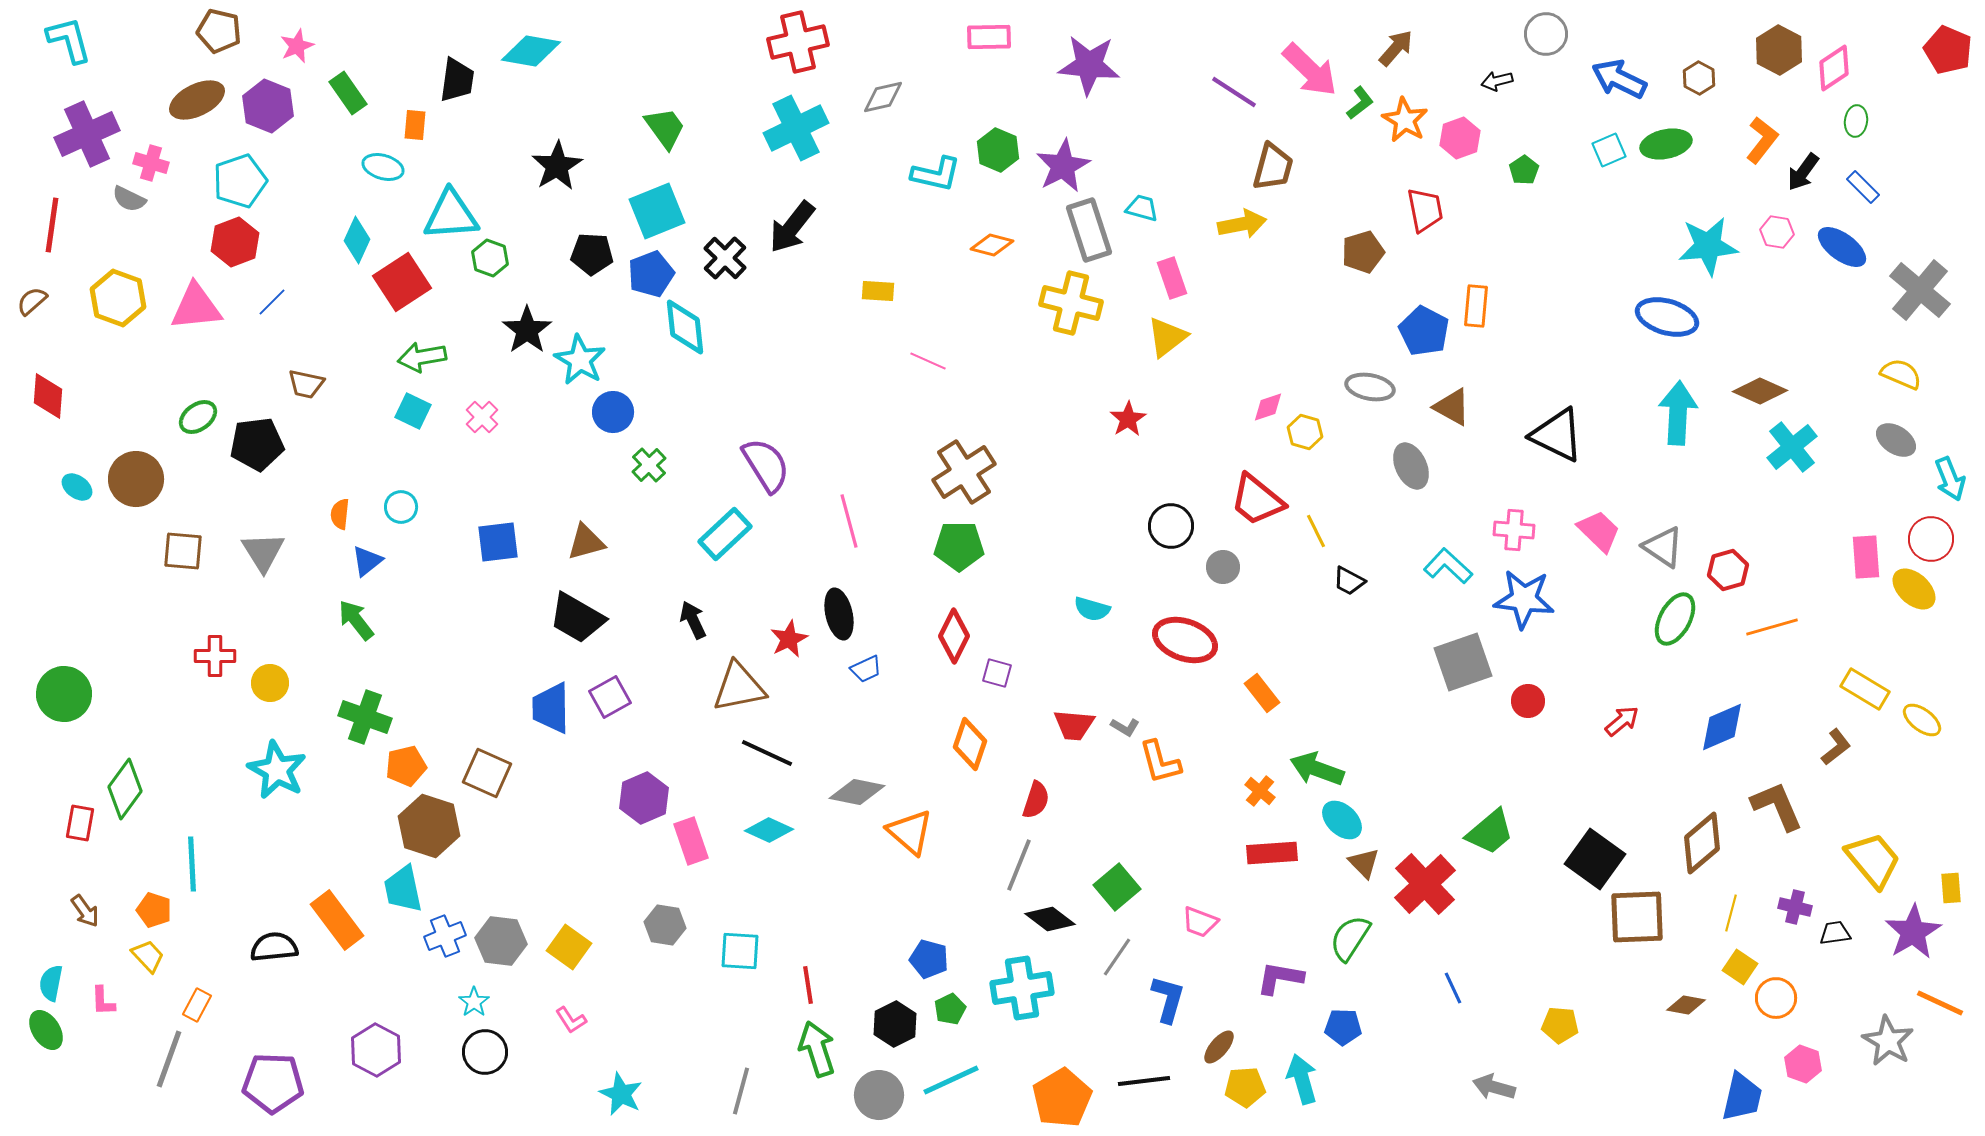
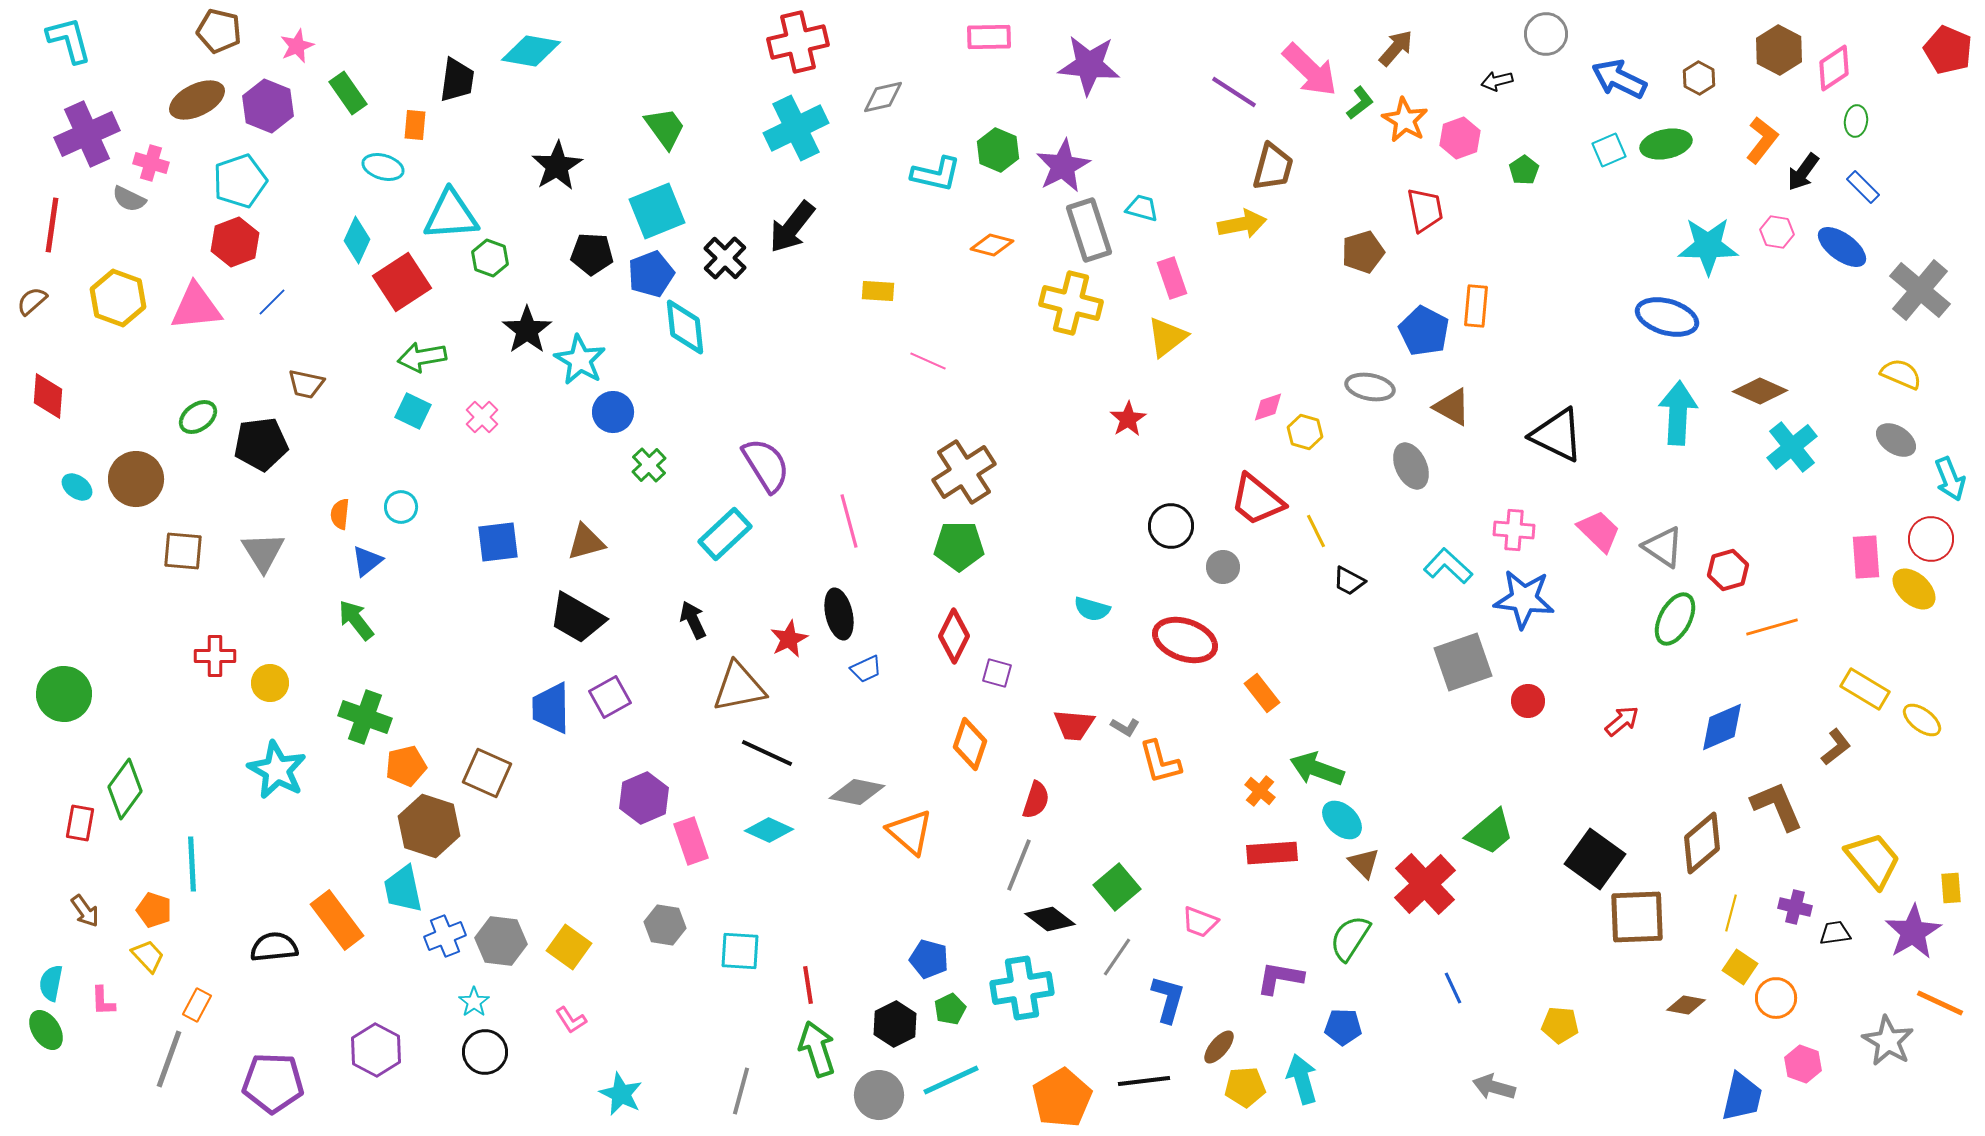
cyan star at (1708, 246): rotated 6 degrees clockwise
black pentagon at (257, 444): moved 4 px right
